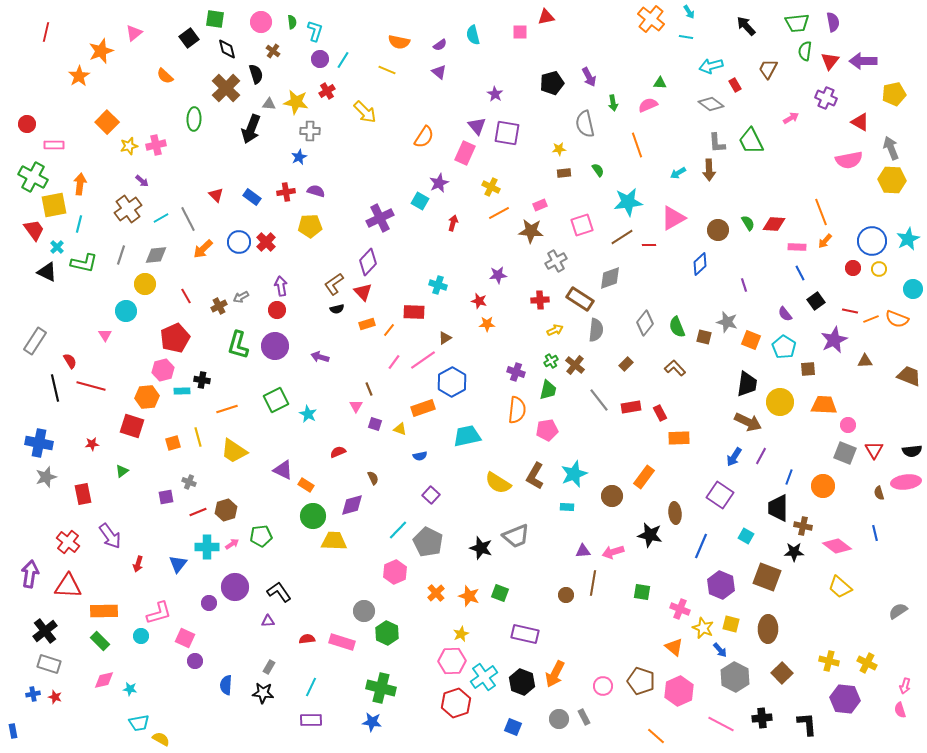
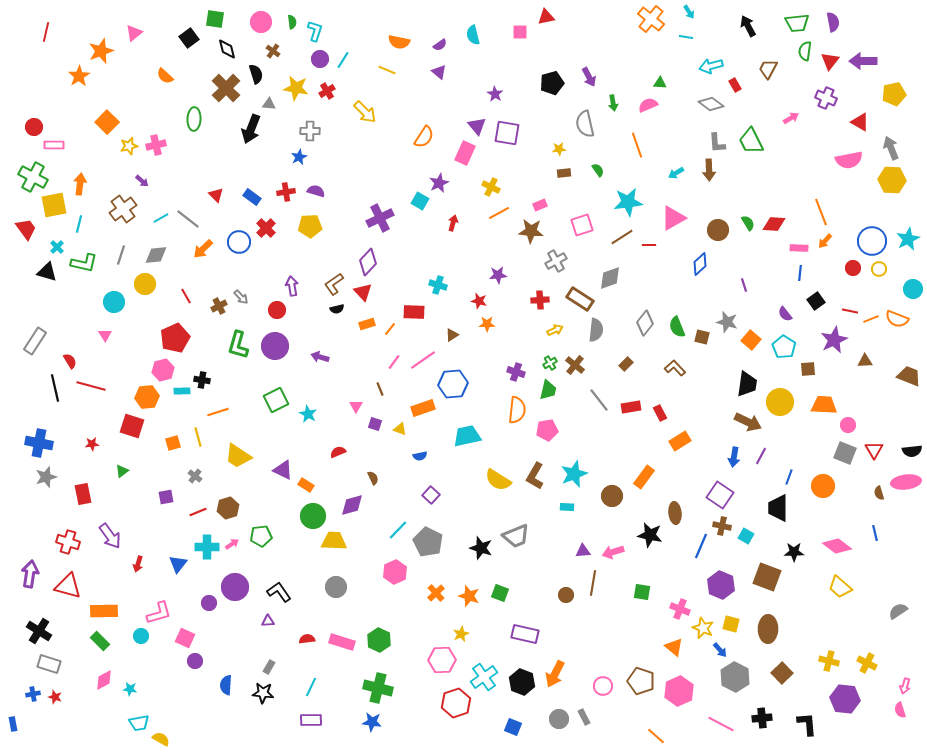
black arrow at (746, 26): moved 2 px right; rotated 15 degrees clockwise
yellow star at (296, 102): moved 14 px up
red circle at (27, 124): moved 7 px right, 3 px down
cyan arrow at (678, 173): moved 2 px left
brown cross at (128, 209): moved 5 px left
gray line at (188, 219): rotated 25 degrees counterclockwise
red trapezoid at (34, 230): moved 8 px left, 1 px up
red cross at (266, 242): moved 14 px up
pink rectangle at (797, 247): moved 2 px right, 1 px down
black triangle at (47, 272): rotated 10 degrees counterclockwise
blue line at (800, 273): rotated 35 degrees clockwise
purple arrow at (281, 286): moved 11 px right
gray arrow at (241, 297): rotated 105 degrees counterclockwise
cyan circle at (126, 311): moved 12 px left, 9 px up
orange line at (389, 330): moved 1 px right, 1 px up
brown square at (704, 337): moved 2 px left
brown triangle at (445, 338): moved 7 px right, 3 px up
orange square at (751, 340): rotated 18 degrees clockwise
green cross at (551, 361): moved 1 px left, 2 px down
blue hexagon at (452, 382): moved 1 px right, 2 px down; rotated 24 degrees clockwise
brown line at (369, 389): moved 11 px right
orange line at (227, 409): moved 9 px left, 3 px down
orange rectangle at (679, 438): moved 1 px right, 3 px down; rotated 30 degrees counterclockwise
yellow trapezoid at (234, 451): moved 4 px right, 5 px down
blue arrow at (734, 457): rotated 24 degrees counterclockwise
gray cross at (189, 482): moved 6 px right, 6 px up; rotated 16 degrees clockwise
yellow semicircle at (498, 483): moved 3 px up
brown hexagon at (226, 510): moved 2 px right, 2 px up
brown cross at (803, 526): moved 81 px left
red cross at (68, 542): rotated 20 degrees counterclockwise
red triangle at (68, 586): rotated 12 degrees clockwise
gray circle at (364, 611): moved 28 px left, 24 px up
black cross at (45, 631): moved 6 px left; rotated 20 degrees counterclockwise
green hexagon at (387, 633): moved 8 px left, 7 px down
pink hexagon at (452, 661): moved 10 px left, 1 px up
pink diamond at (104, 680): rotated 15 degrees counterclockwise
green cross at (381, 688): moved 3 px left
blue rectangle at (13, 731): moved 7 px up
